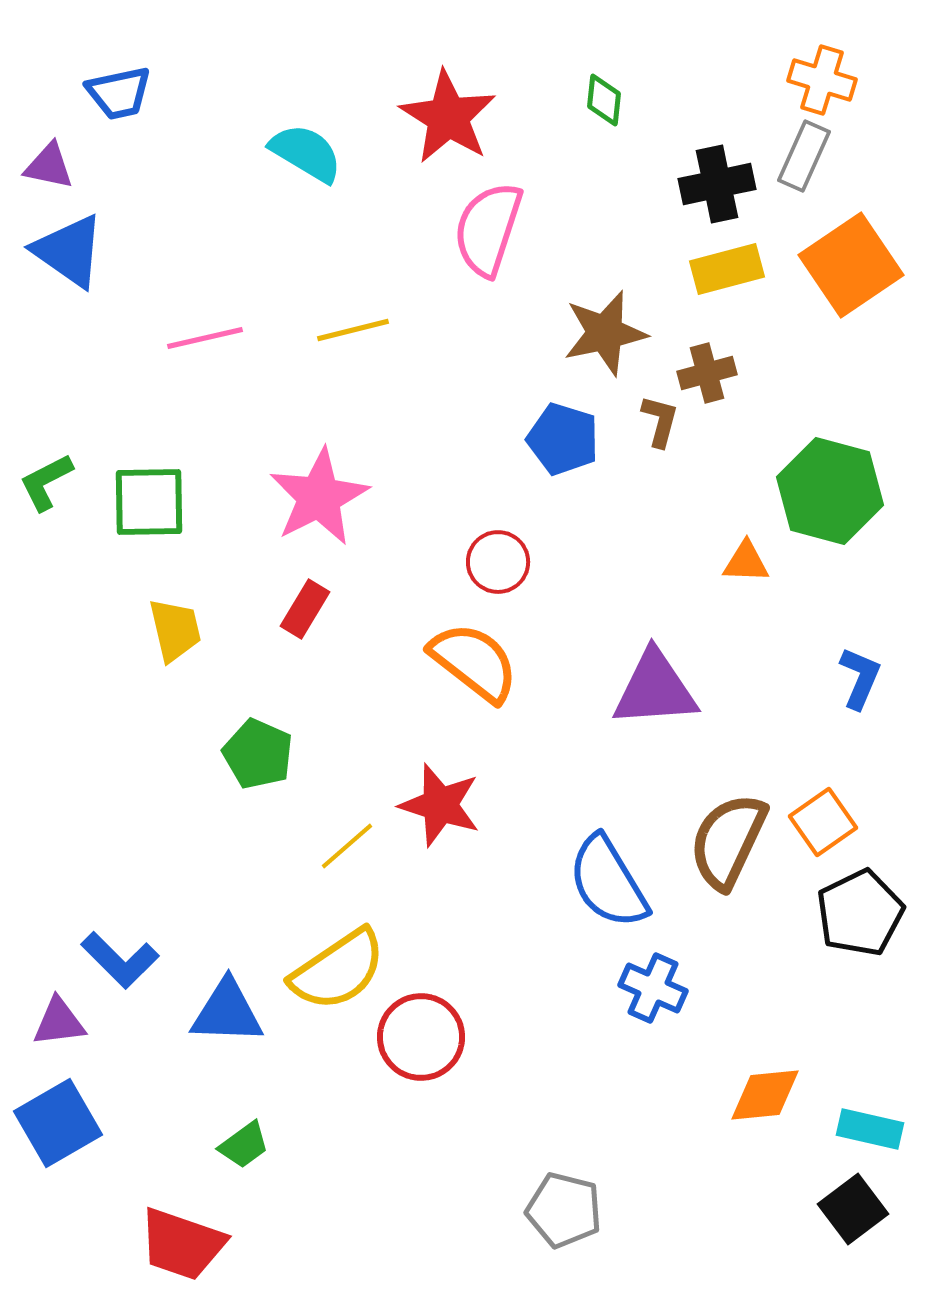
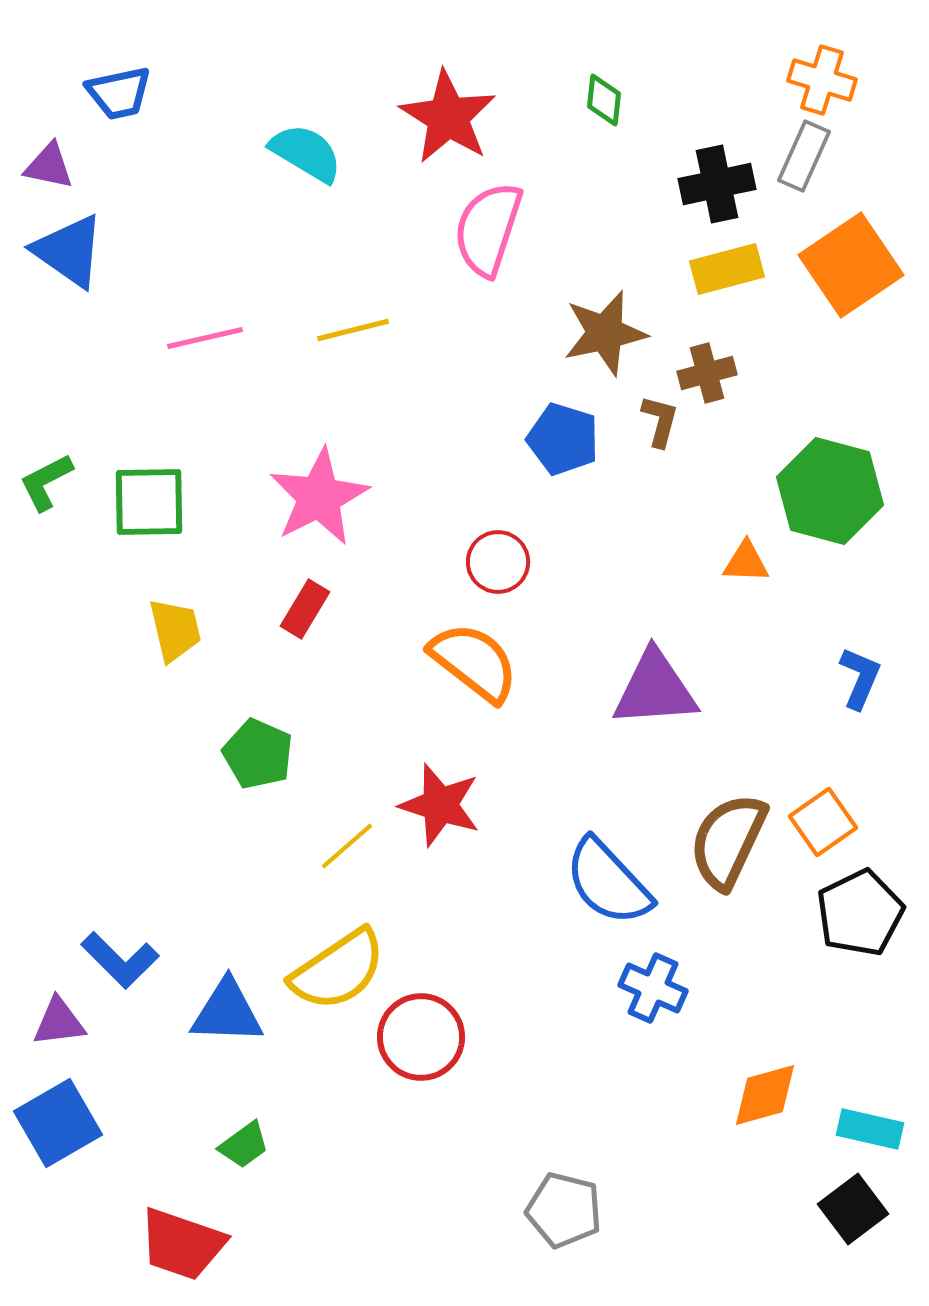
blue semicircle at (608, 882): rotated 12 degrees counterclockwise
orange diamond at (765, 1095): rotated 10 degrees counterclockwise
